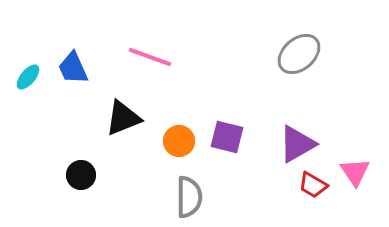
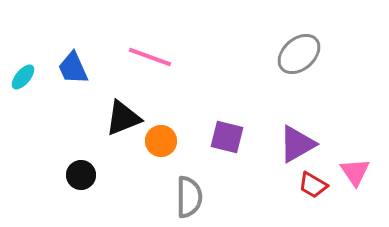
cyan ellipse: moved 5 px left
orange circle: moved 18 px left
